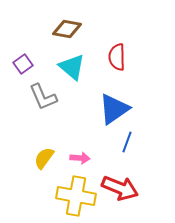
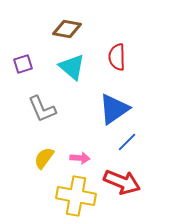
purple square: rotated 18 degrees clockwise
gray L-shape: moved 1 px left, 12 px down
blue line: rotated 25 degrees clockwise
red arrow: moved 2 px right, 6 px up
